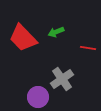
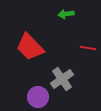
green arrow: moved 10 px right, 18 px up; rotated 14 degrees clockwise
red trapezoid: moved 7 px right, 9 px down
